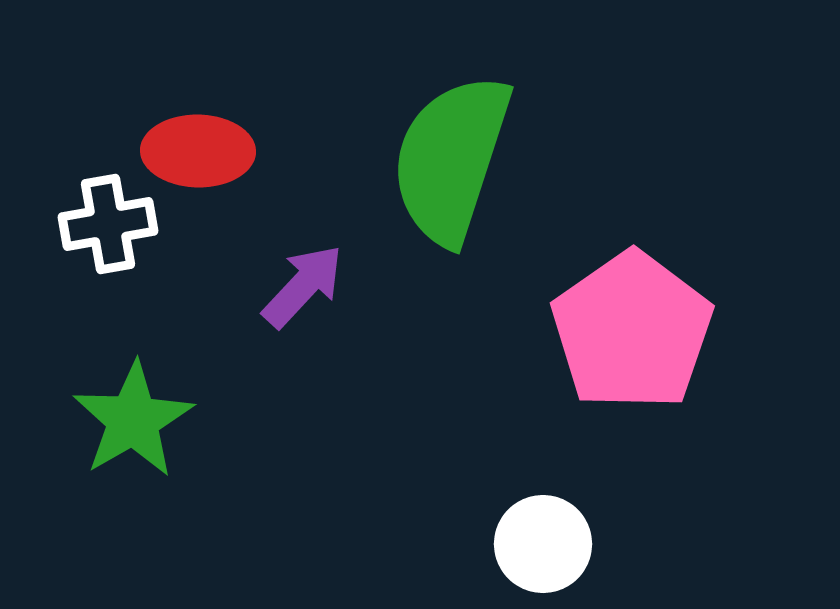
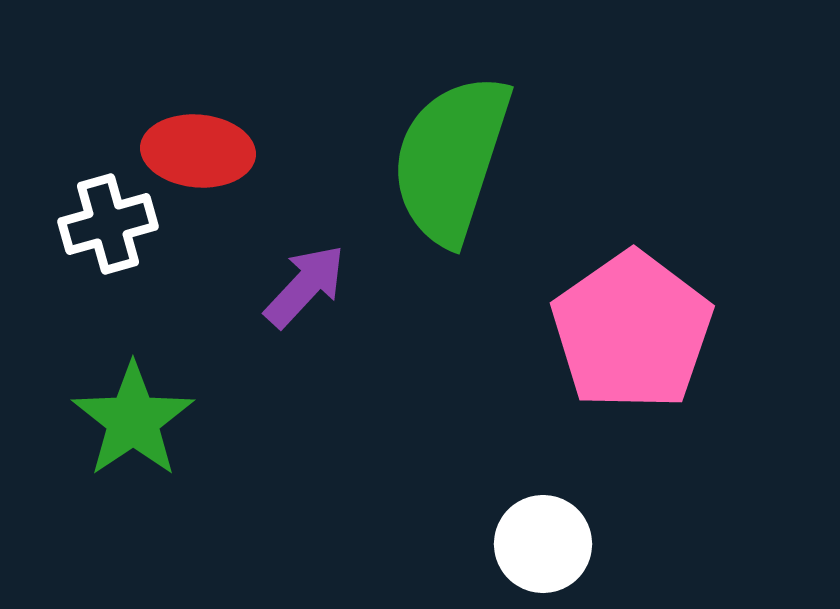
red ellipse: rotated 4 degrees clockwise
white cross: rotated 6 degrees counterclockwise
purple arrow: moved 2 px right
green star: rotated 4 degrees counterclockwise
